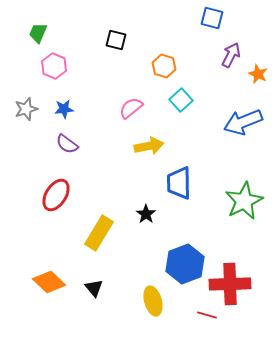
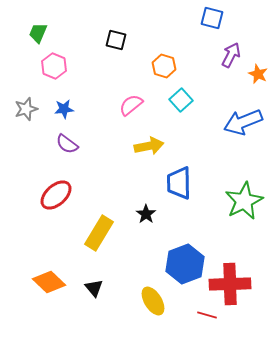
pink semicircle: moved 3 px up
red ellipse: rotated 16 degrees clockwise
yellow ellipse: rotated 16 degrees counterclockwise
